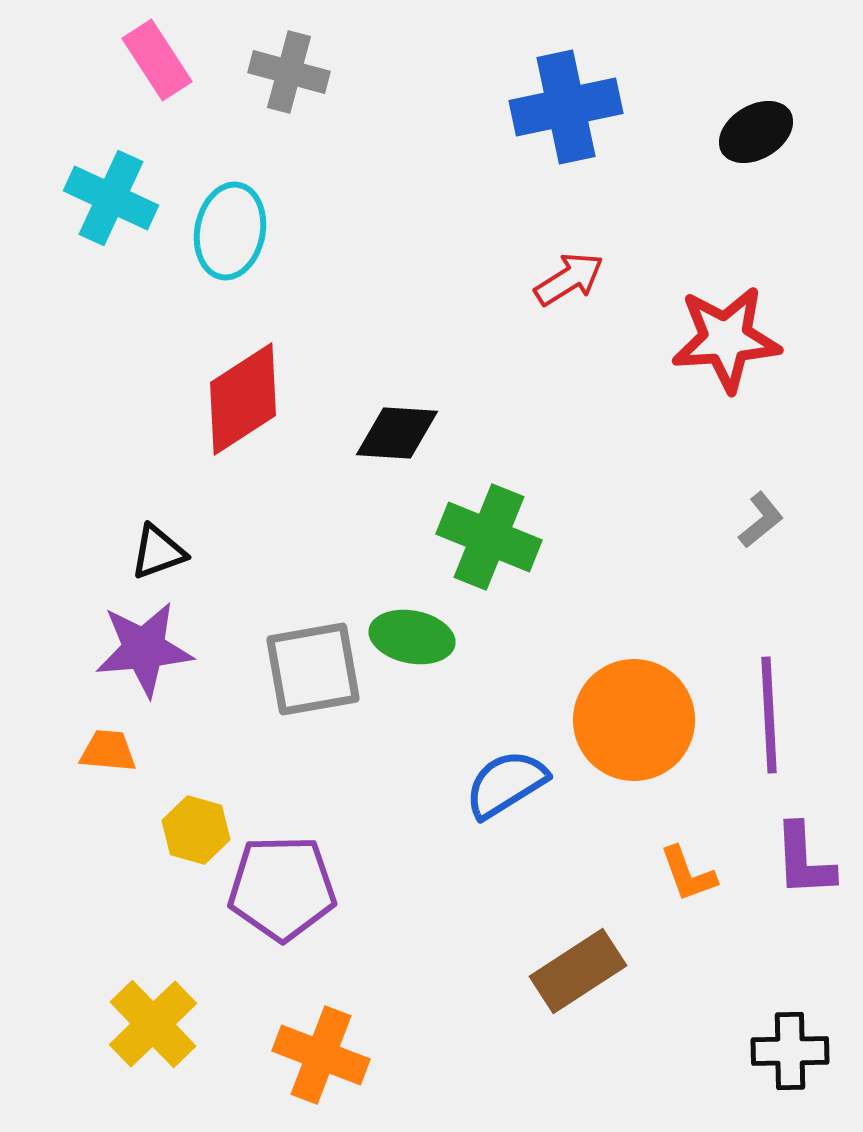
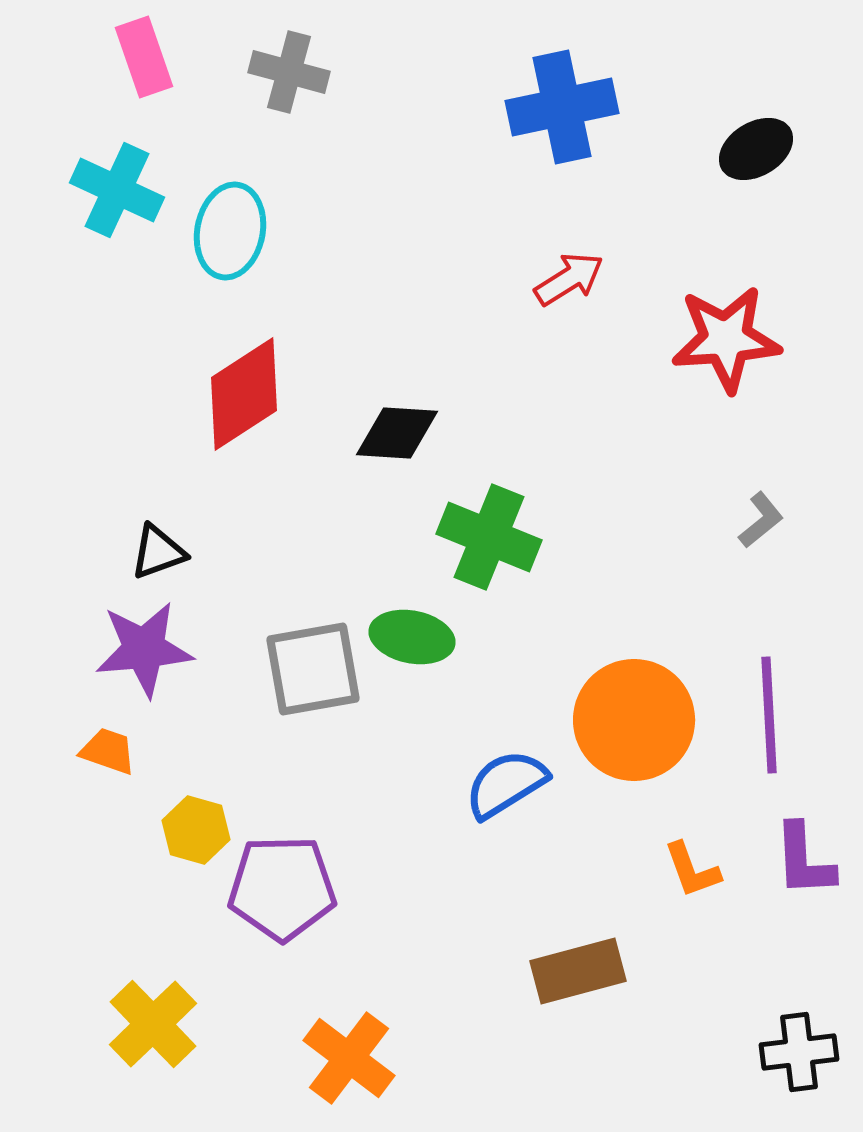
pink rectangle: moved 13 px left, 3 px up; rotated 14 degrees clockwise
blue cross: moved 4 px left
black ellipse: moved 17 px down
cyan cross: moved 6 px right, 8 px up
red diamond: moved 1 px right, 5 px up
orange trapezoid: rotated 14 degrees clockwise
orange L-shape: moved 4 px right, 4 px up
brown rectangle: rotated 18 degrees clockwise
black cross: moved 9 px right, 1 px down; rotated 6 degrees counterclockwise
orange cross: moved 28 px right, 3 px down; rotated 16 degrees clockwise
